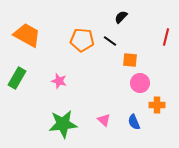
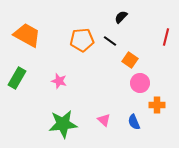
orange pentagon: rotated 10 degrees counterclockwise
orange square: rotated 28 degrees clockwise
